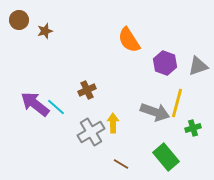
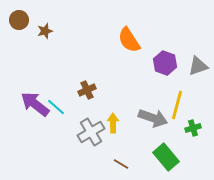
yellow line: moved 2 px down
gray arrow: moved 2 px left, 6 px down
